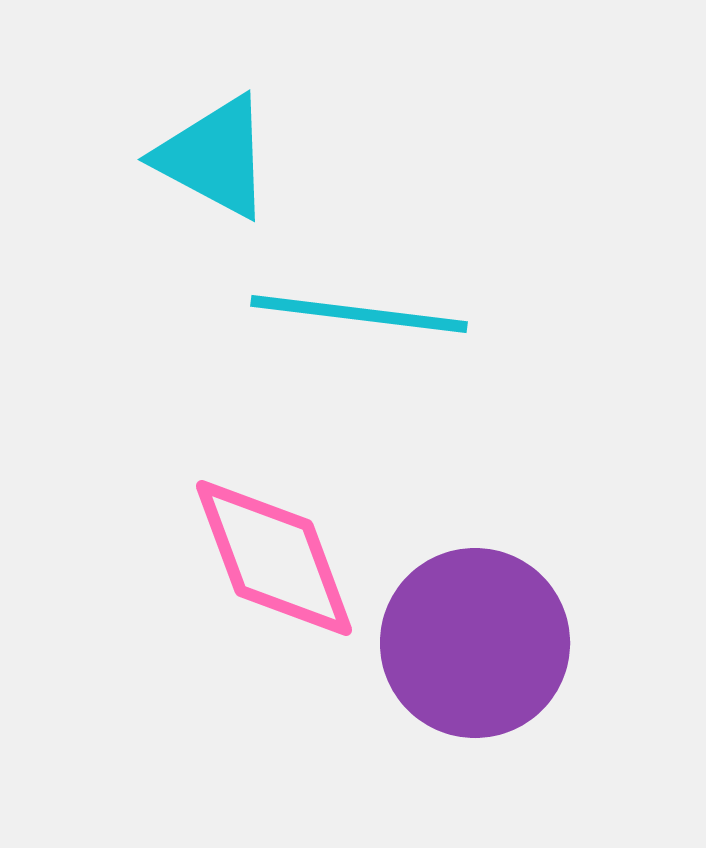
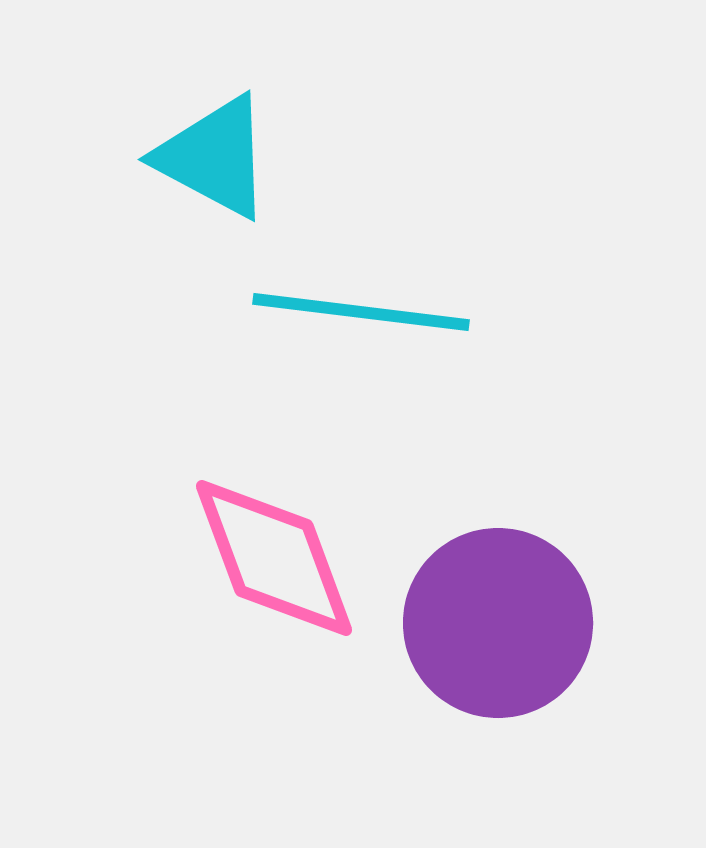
cyan line: moved 2 px right, 2 px up
purple circle: moved 23 px right, 20 px up
